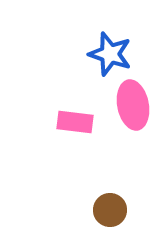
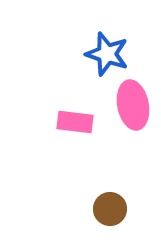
blue star: moved 3 px left
brown circle: moved 1 px up
